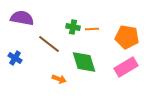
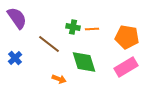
purple semicircle: moved 5 px left; rotated 45 degrees clockwise
blue cross: rotated 16 degrees clockwise
